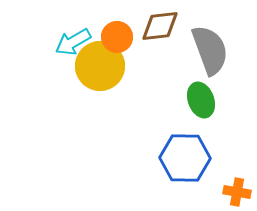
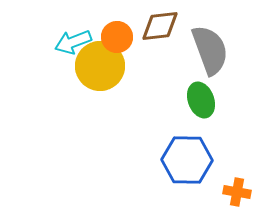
cyan arrow: rotated 9 degrees clockwise
blue hexagon: moved 2 px right, 2 px down
